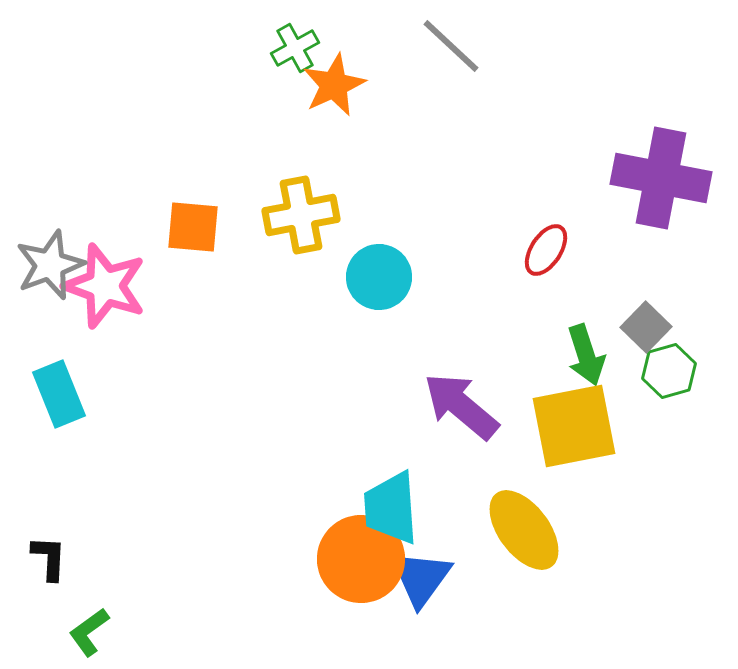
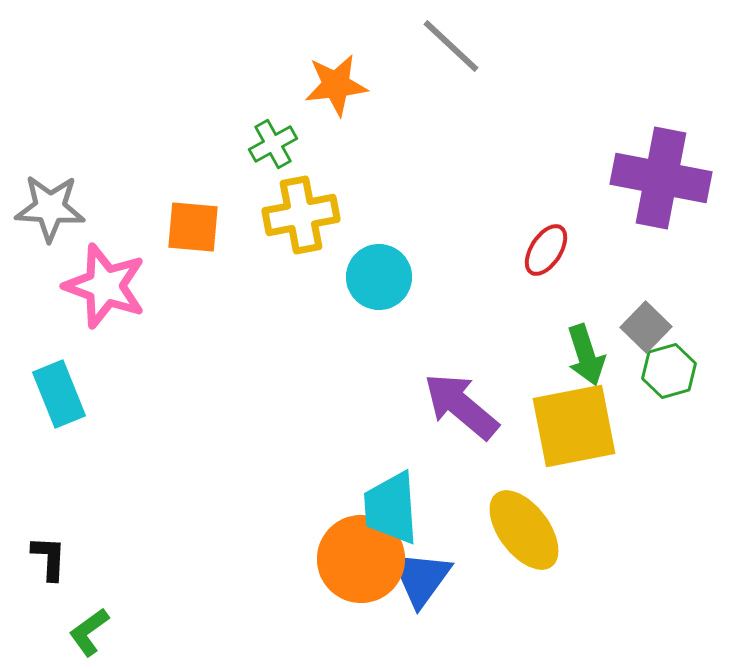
green cross: moved 22 px left, 96 px down
orange star: moved 2 px right; rotated 18 degrees clockwise
gray star: moved 57 px up; rotated 24 degrees clockwise
